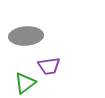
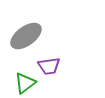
gray ellipse: rotated 32 degrees counterclockwise
